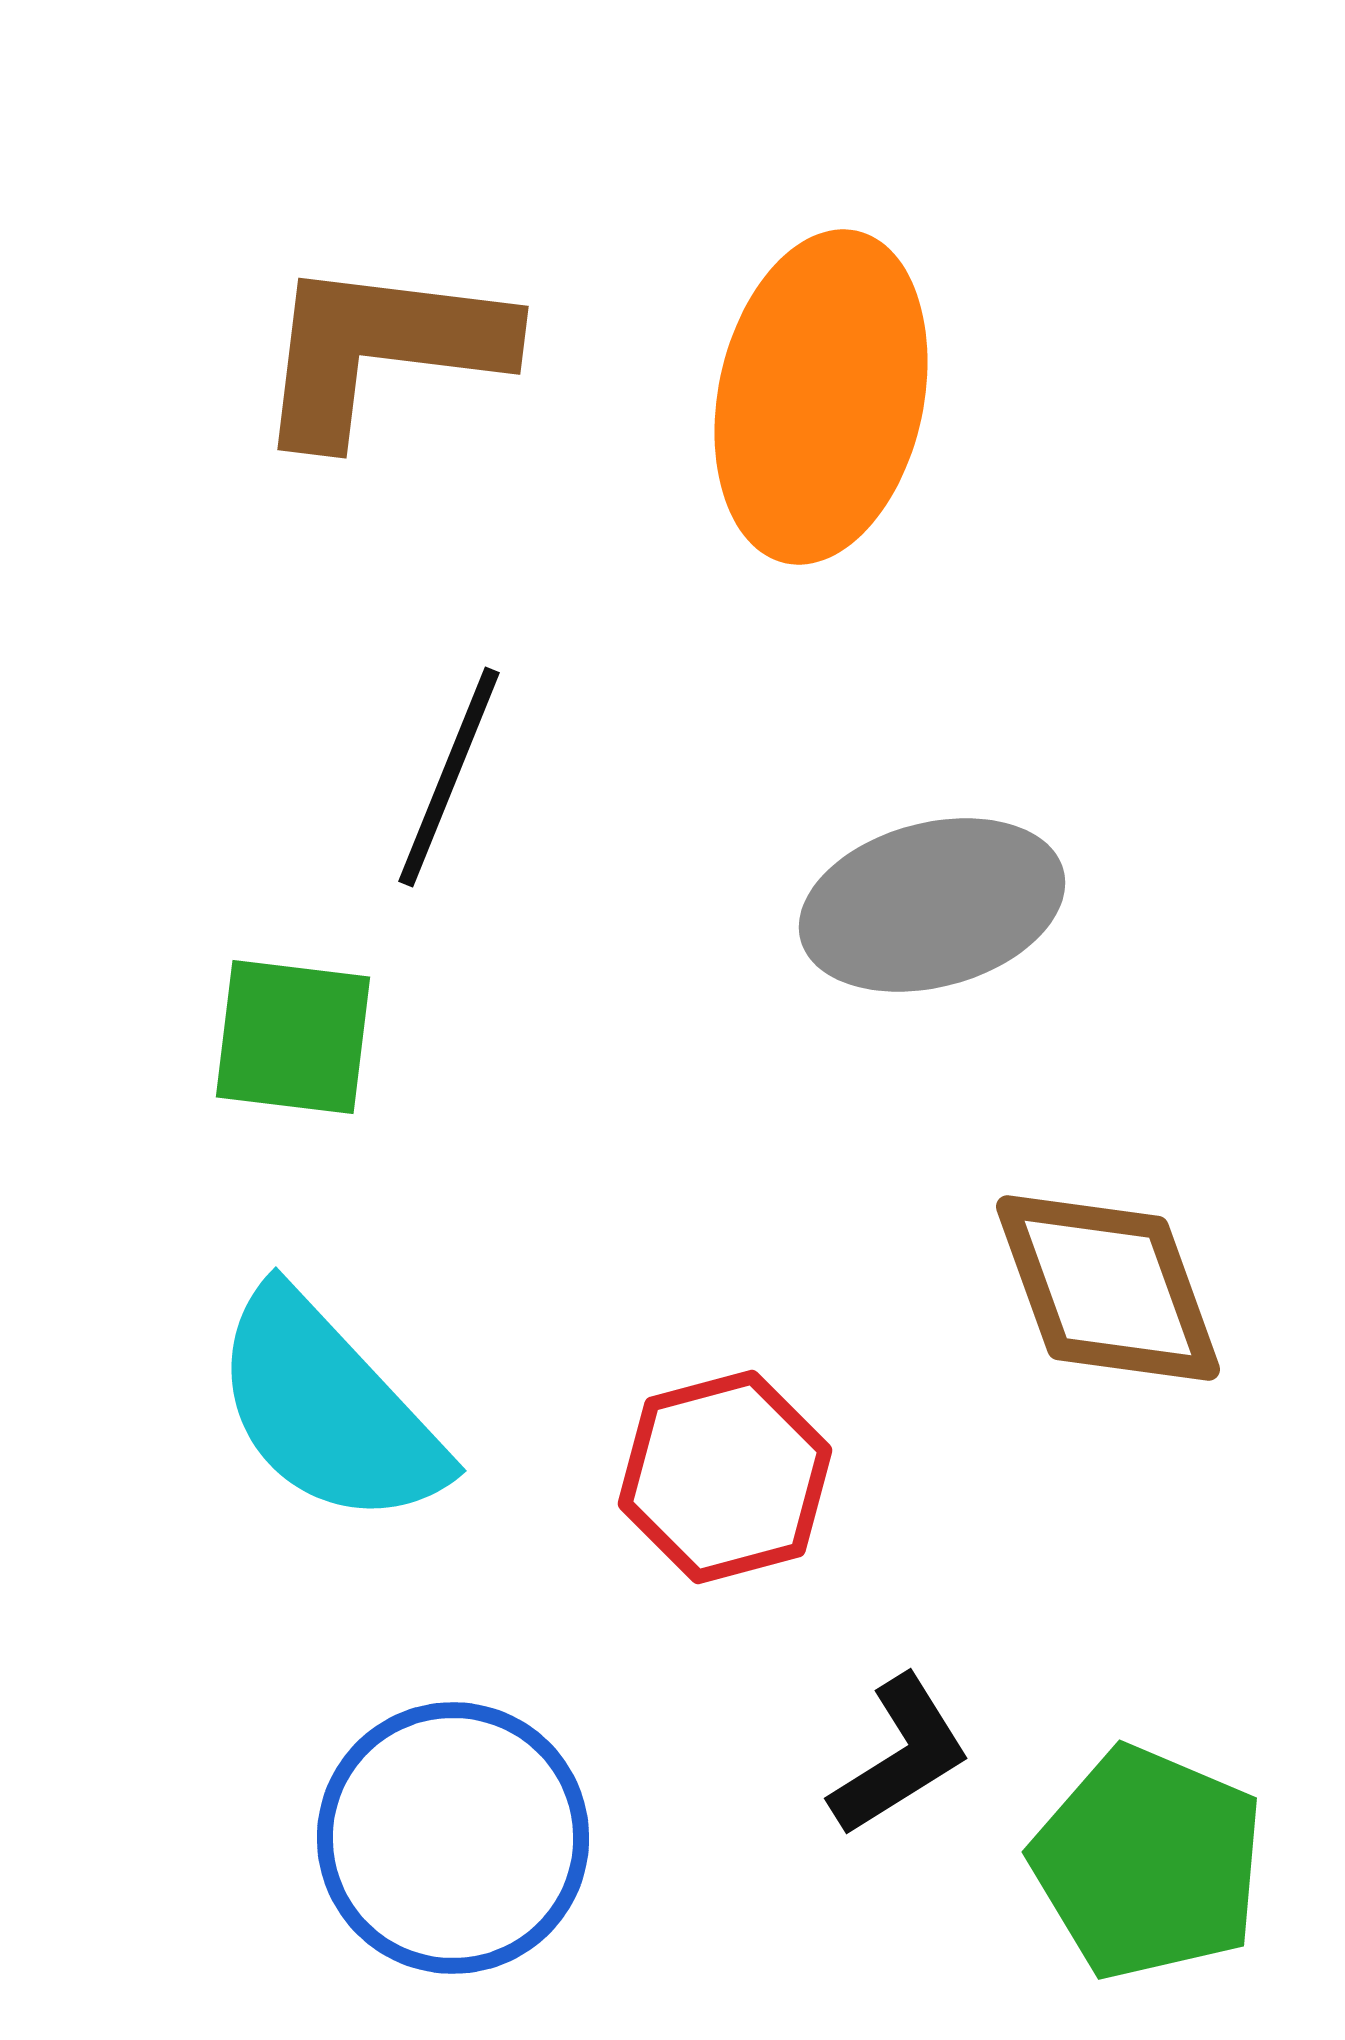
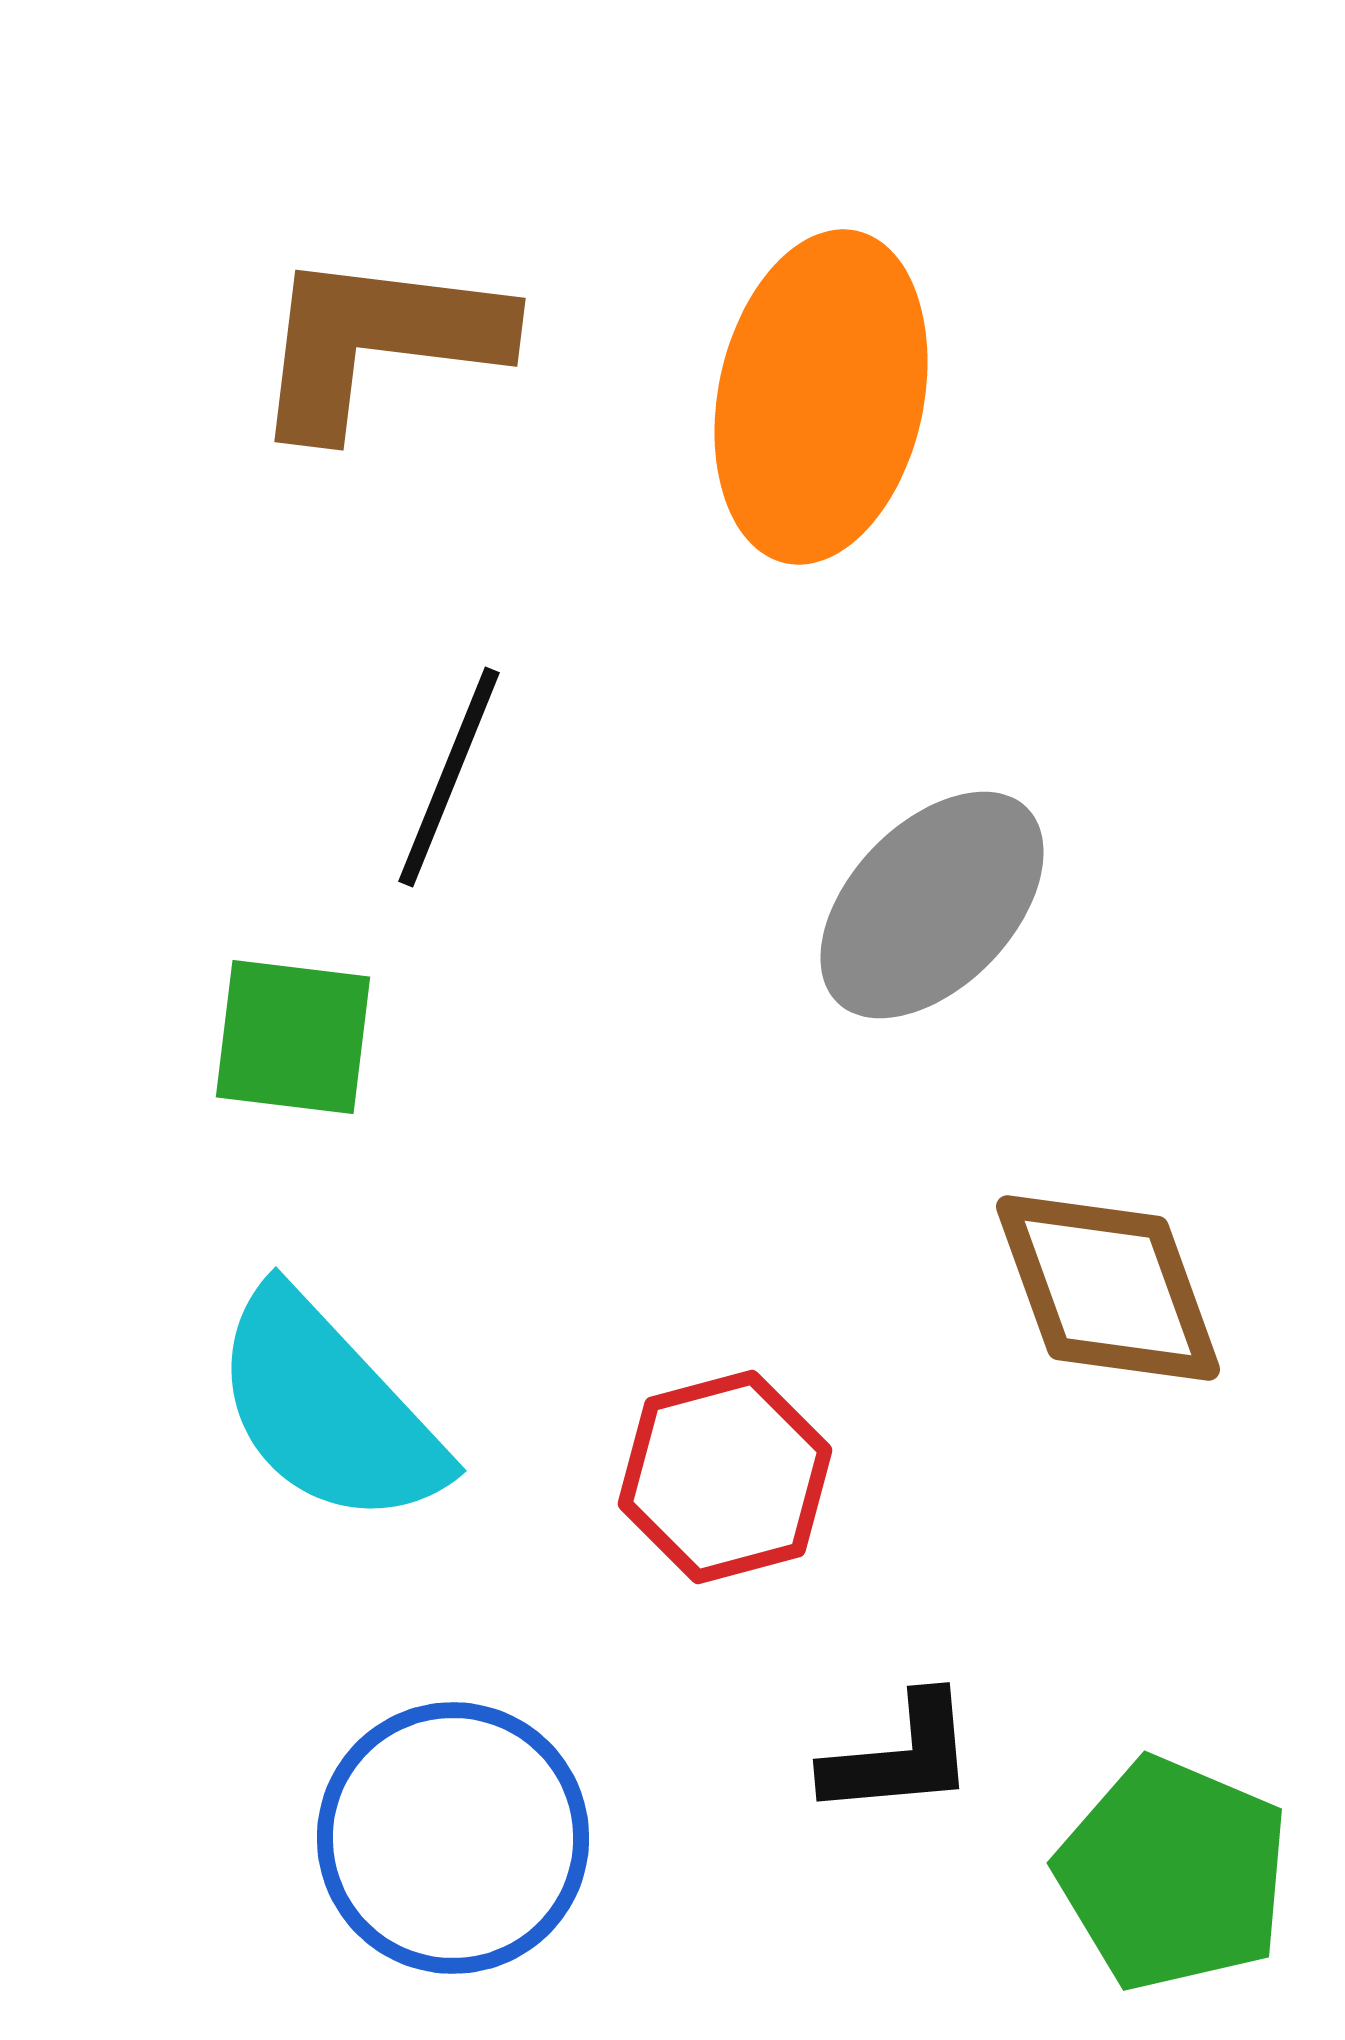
brown L-shape: moved 3 px left, 8 px up
gray ellipse: rotated 31 degrees counterclockwise
black L-shape: rotated 27 degrees clockwise
green pentagon: moved 25 px right, 11 px down
